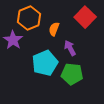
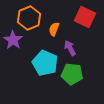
red square: rotated 20 degrees counterclockwise
cyan pentagon: rotated 25 degrees counterclockwise
